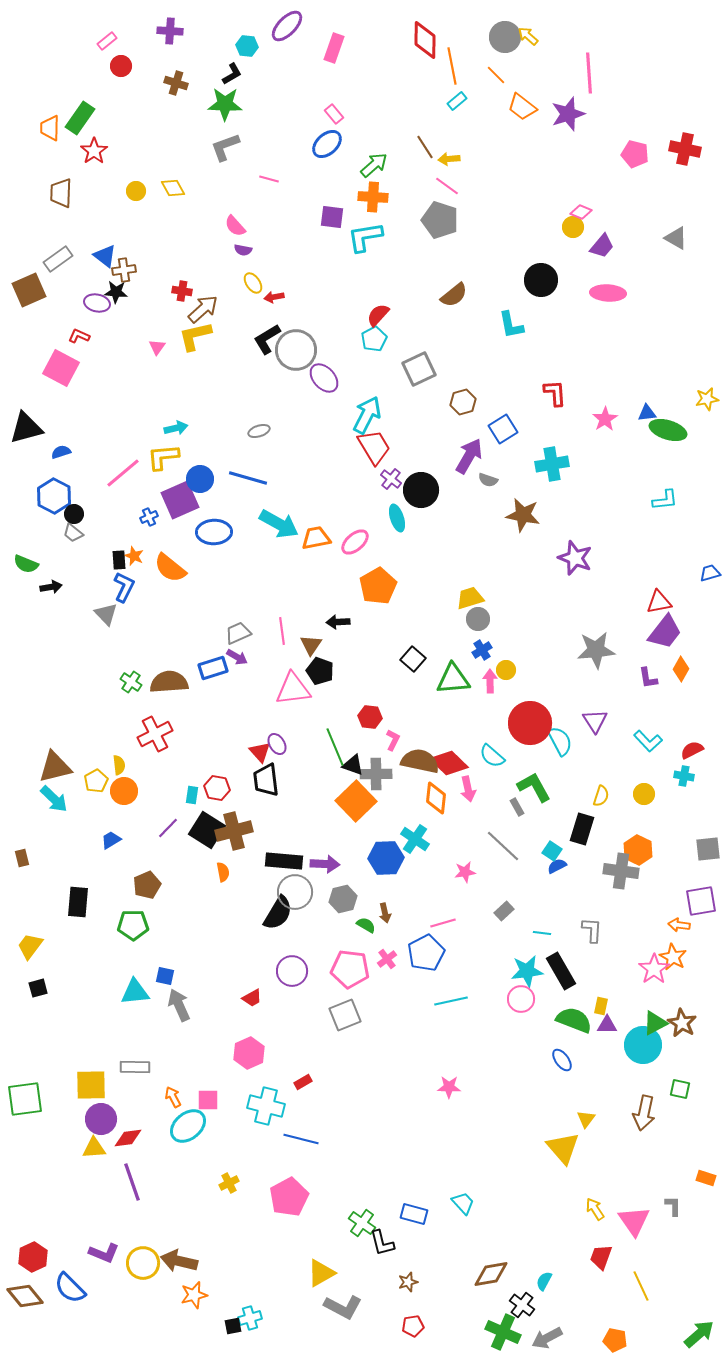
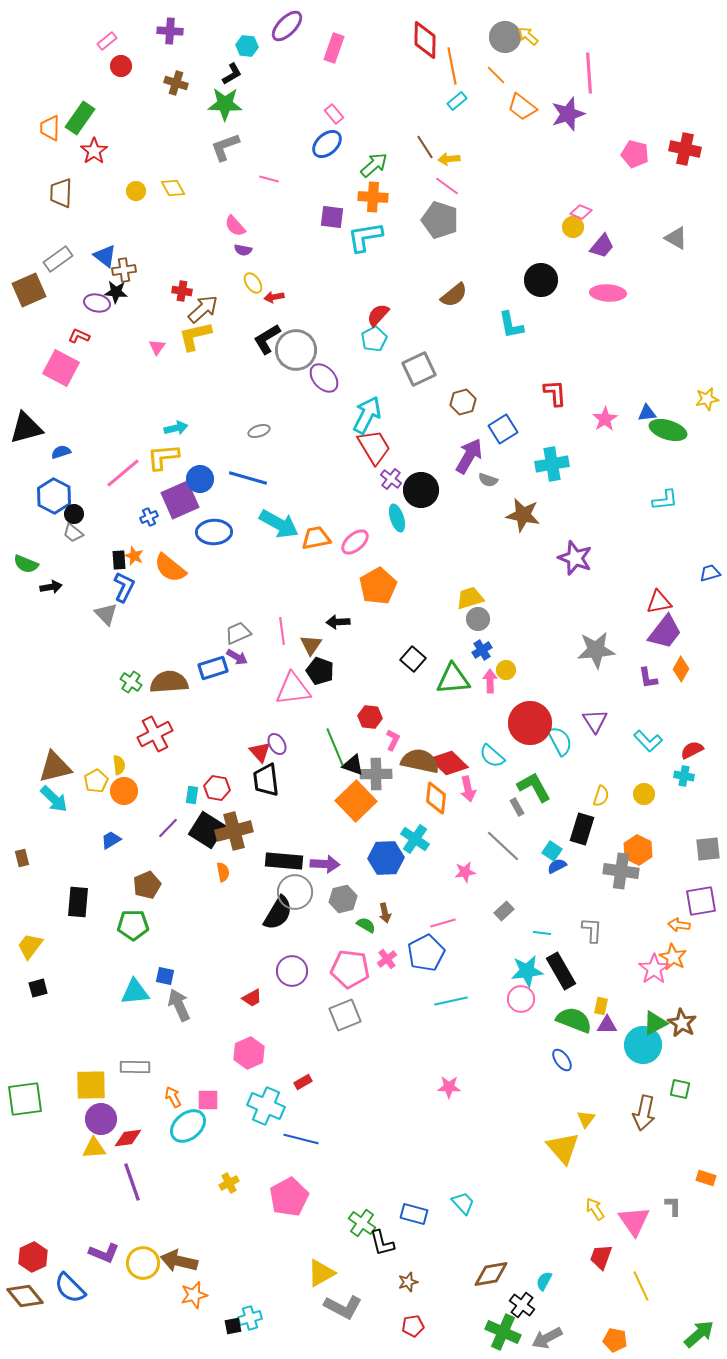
cyan cross at (266, 1106): rotated 9 degrees clockwise
